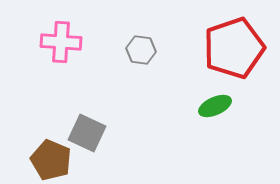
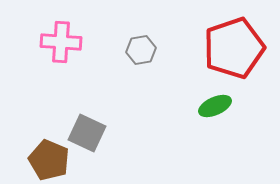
gray hexagon: rotated 16 degrees counterclockwise
brown pentagon: moved 2 px left
